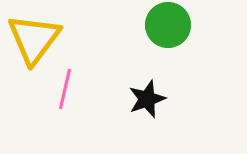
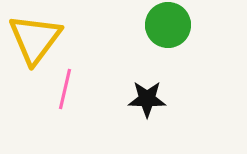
yellow triangle: moved 1 px right
black star: rotated 21 degrees clockwise
